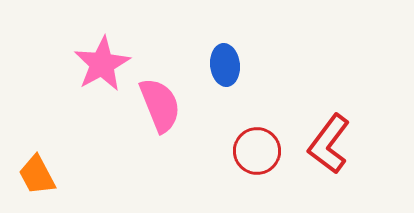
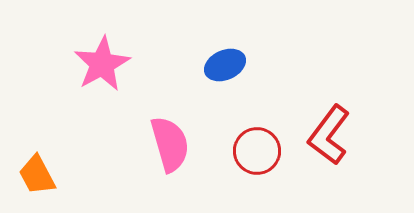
blue ellipse: rotated 72 degrees clockwise
pink semicircle: moved 10 px right, 39 px down; rotated 6 degrees clockwise
red L-shape: moved 9 px up
